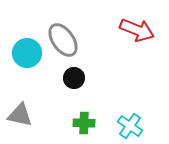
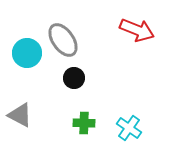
gray triangle: rotated 16 degrees clockwise
cyan cross: moved 1 px left, 2 px down
